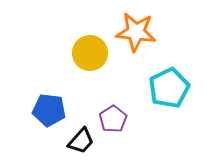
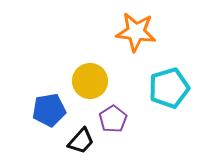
yellow circle: moved 28 px down
cyan pentagon: rotated 9 degrees clockwise
blue pentagon: rotated 16 degrees counterclockwise
